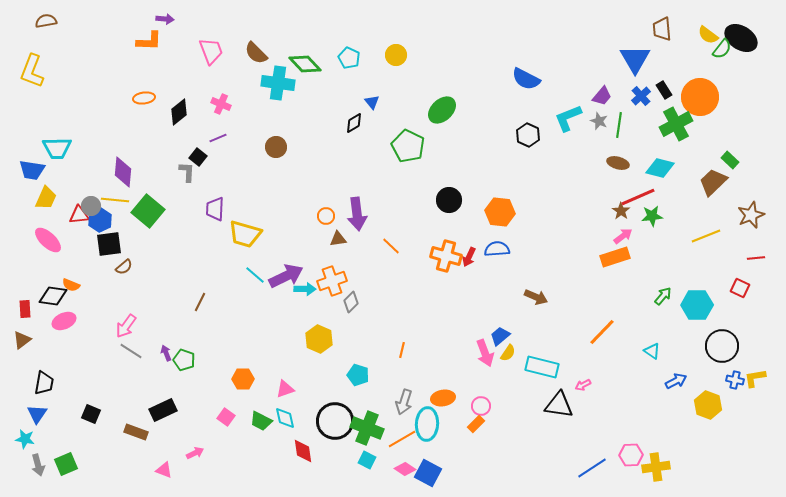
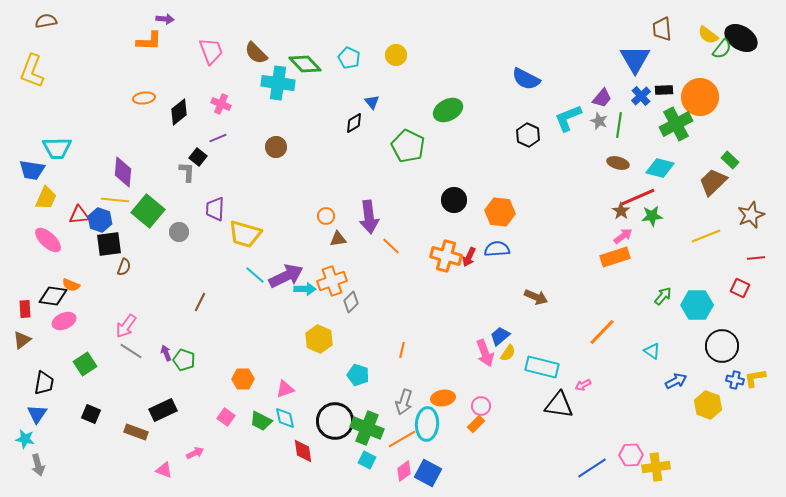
black rectangle at (664, 90): rotated 60 degrees counterclockwise
purple trapezoid at (602, 96): moved 2 px down
green ellipse at (442, 110): moved 6 px right; rotated 16 degrees clockwise
black circle at (449, 200): moved 5 px right
gray circle at (91, 206): moved 88 px right, 26 px down
purple arrow at (357, 214): moved 12 px right, 3 px down
blue hexagon at (100, 220): rotated 15 degrees counterclockwise
brown semicircle at (124, 267): rotated 30 degrees counterclockwise
green square at (66, 464): moved 19 px right, 100 px up; rotated 10 degrees counterclockwise
pink diamond at (405, 469): moved 1 px left, 2 px down; rotated 70 degrees counterclockwise
